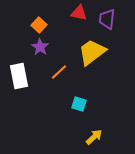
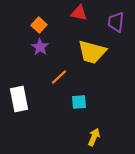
purple trapezoid: moved 9 px right, 3 px down
yellow trapezoid: rotated 128 degrees counterclockwise
orange line: moved 5 px down
white rectangle: moved 23 px down
cyan square: moved 2 px up; rotated 21 degrees counterclockwise
yellow arrow: rotated 24 degrees counterclockwise
